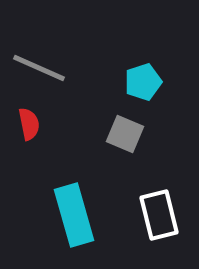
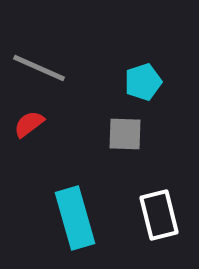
red semicircle: rotated 116 degrees counterclockwise
gray square: rotated 21 degrees counterclockwise
cyan rectangle: moved 1 px right, 3 px down
